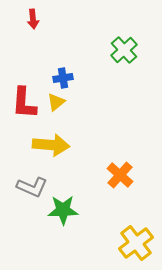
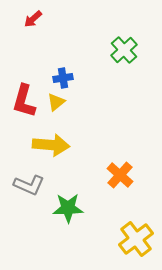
red arrow: rotated 54 degrees clockwise
red L-shape: moved 2 px up; rotated 12 degrees clockwise
gray L-shape: moved 3 px left, 2 px up
green star: moved 5 px right, 2 px up
yellow cross: moved 4 px up
